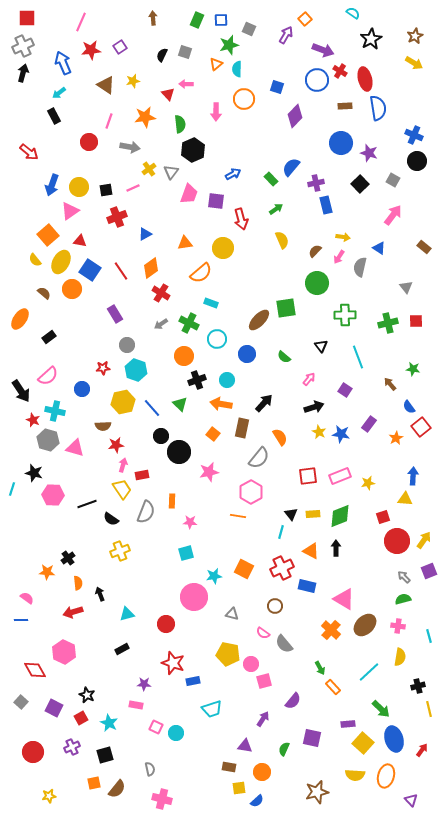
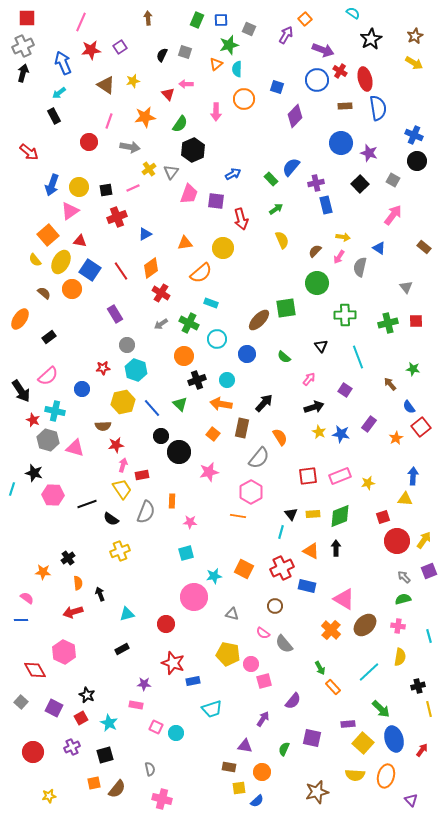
brown arrow at (153, 18): moved 5 px left
green semicircle at (180, 124): rotated 42 degrees clockwise
orange star at (47, 572): moved 4 px left
